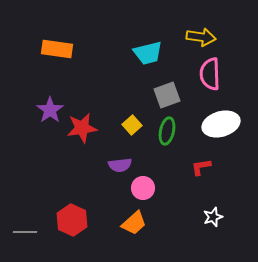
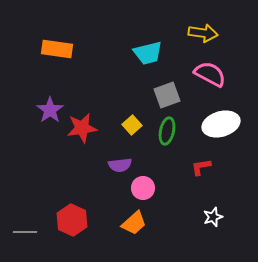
yellow arrow: moved 2 px right, 4 px up
pink semicircle: rotated 120 degrees clockwise
